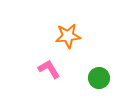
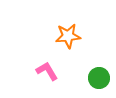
pink L-shape: moved 2 px left, 2 px down
